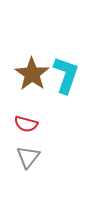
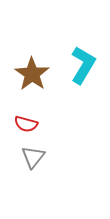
cyan L-shape: moved 17 px right, 10 px up; rotated 12 degrees clockwise
gray triangle: moved 5 px right
